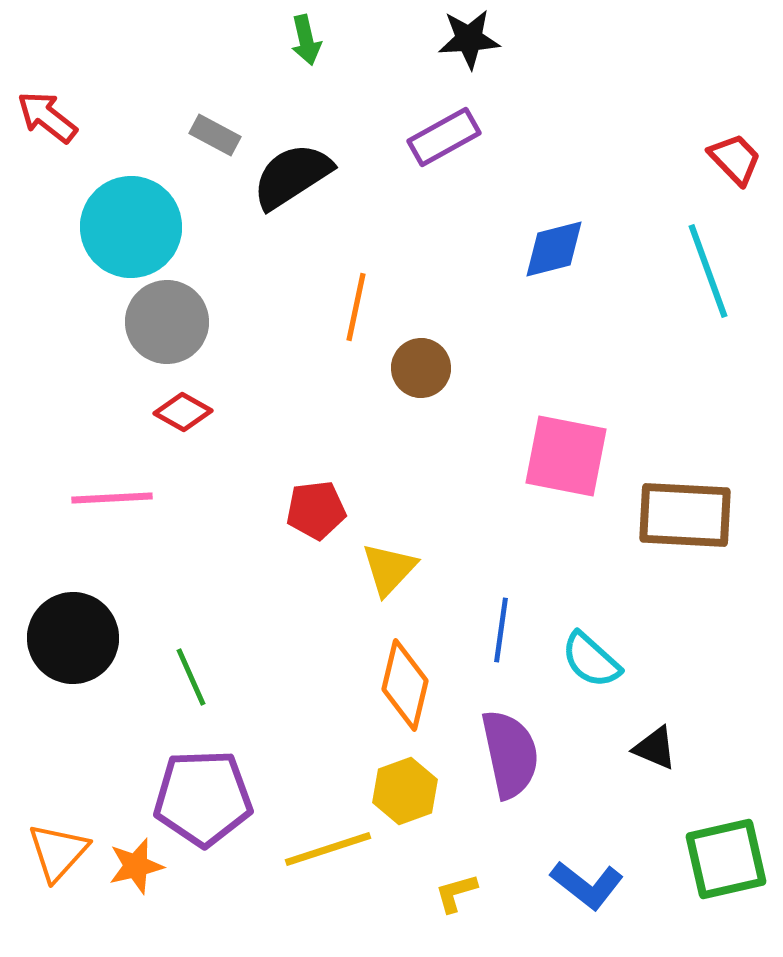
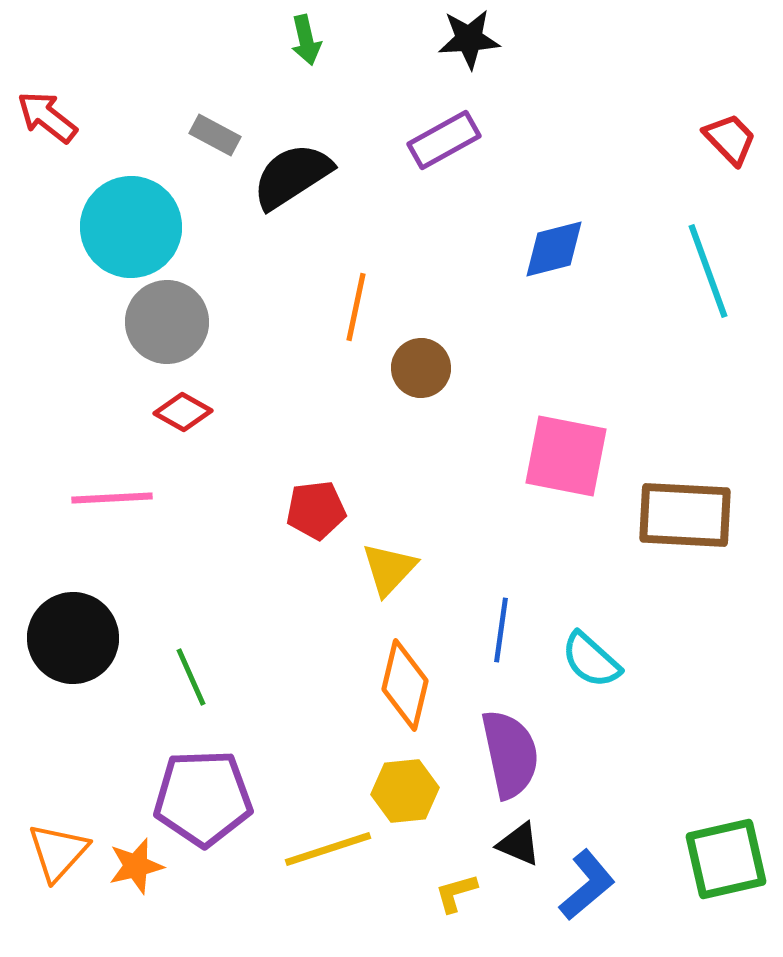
purple rectangle: moved 3 px down
red trapezoid: moved 5 px left, 20 px up
black triangle: moved 136 px left, 96 px down
yellow hexagon: rotated 14 degrees clockwise
blue L-shape: rotated 78 degrees counterclockwise
